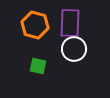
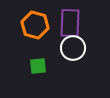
white circle: moved 1 px left, 1 px up
green square: rotated 18 degrees counterclockwise
